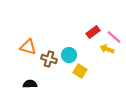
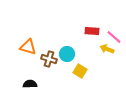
red rectangle: moved 1 px left, 1 px up; rotated 40 degrees clockwise
cyan circle: moved 2 px left, 1 px up
